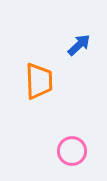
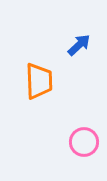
pink circle: moved 12 px right, 9 px up
